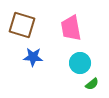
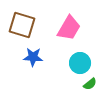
pink trapezoid: moved 2 px left; rotated 140 degrees counterclockwise
green semicircle: moved 2 px left
